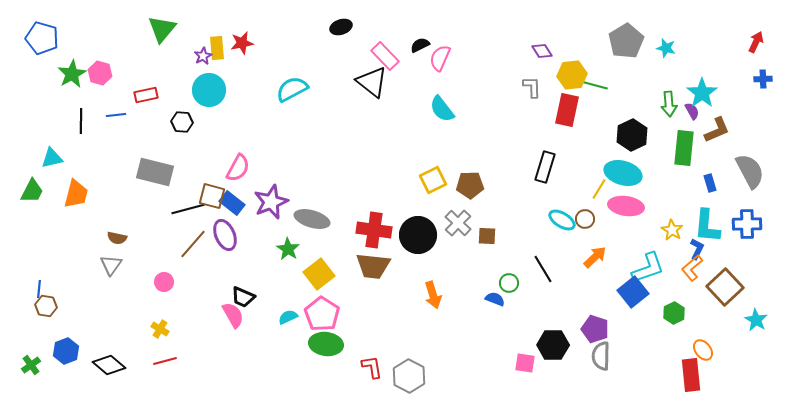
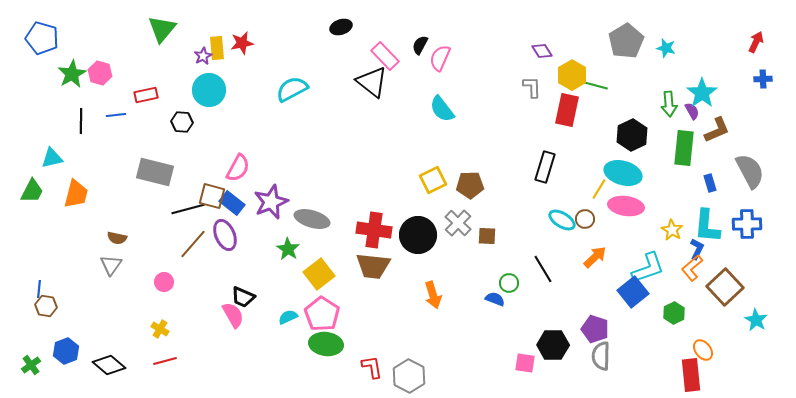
black semicircle at (420, 45): rotated 36 degrees counterclockwise
yellow hexagon at (572, 75): rotated 24 degrees counterclockwise
